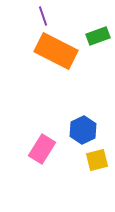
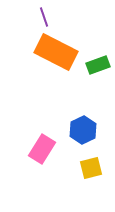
purple line: moved 1 px right, 1 px down
green rectangle: moved 29 px down
orange rectangle: moved 1 px down
yellow square: moved 6 px left, 8 px down
